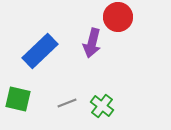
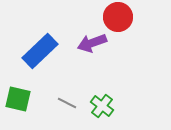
purple arrow: rotated 56 degrees clockwise
gray line: rotated 48 degrees clockwise
